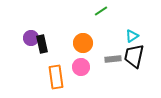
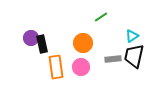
green line: moved 6 px down
orange rectangle: moved 10 px up
